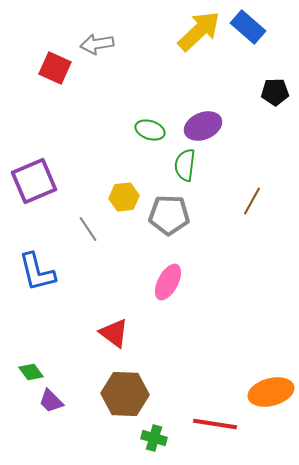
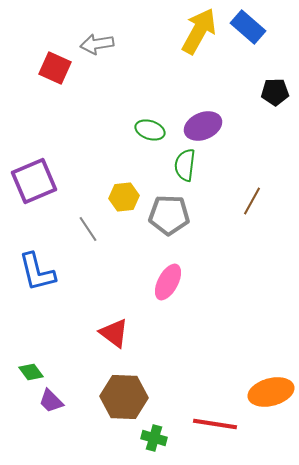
yellow arrow: rotated 18 degrees counterclockwise
brown hexagon: moved 1 px left, 3 px down
